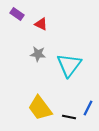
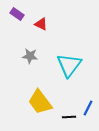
gray star: moved 8 px left, 2 px down
yellow trapezoid: moved 6 px up
black line: rotated 16 degrees counterclockwise
